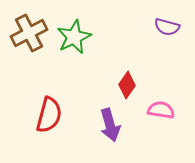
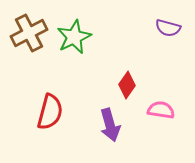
purple semicircle: moved 1 px right, 1 px down
red semicircle: moved 1 px right, 3 px up
